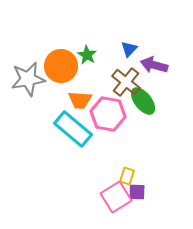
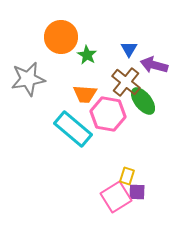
blue triangle: rotated 12 degrees counterclockwise
orange circle: moved 29 px up
orange trapezoid: moved 5 px right, 6 px up
